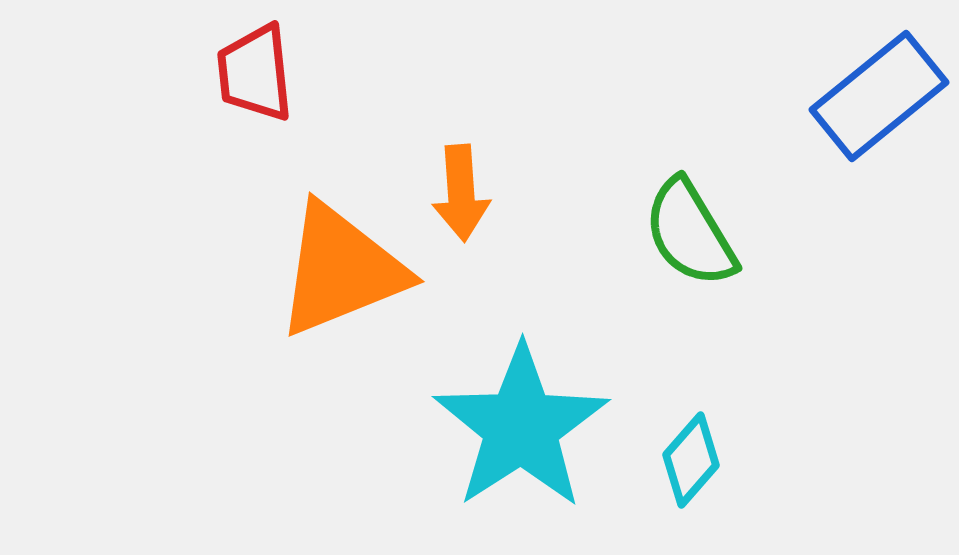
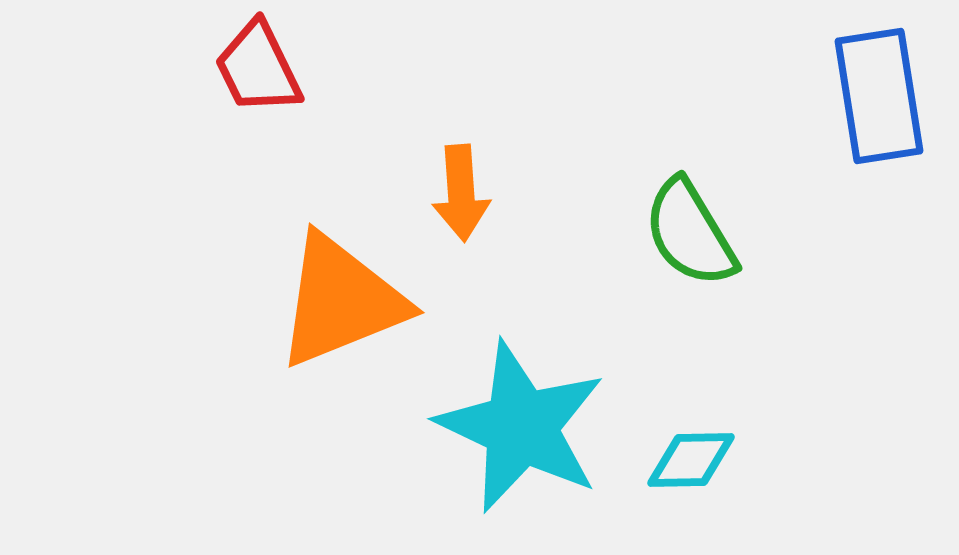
red trapezoid: moved 3 px right, 5 px up; rotated 20 degrees counterclockwise
blue rectangle: rotated 60 degrees counterclockwise
orange triangle: moved 31 px down
cyan star: rotated 14 degrees counterclockwise
cyan diamond: rotated 48 degrees clockwise
